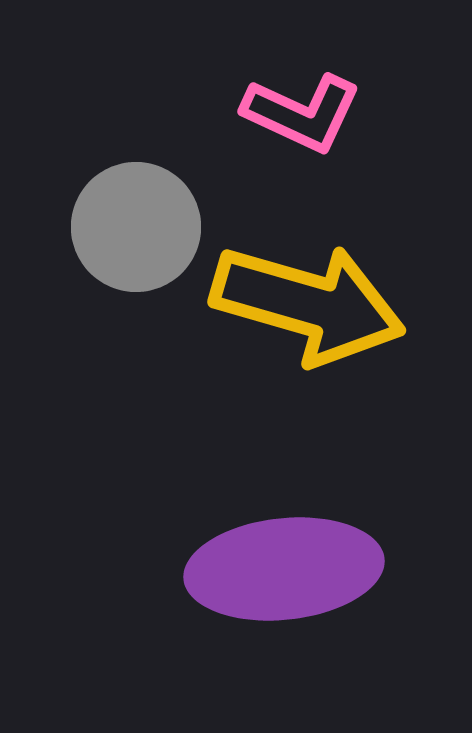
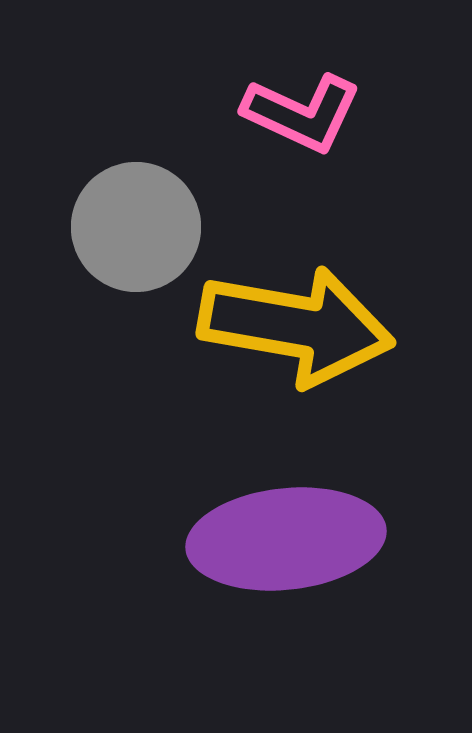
yellow arrow: moved 12 px left, 22 px down; rotated 6 degrees counterclockwise
purple ellipse: moved 2 px right, 30 px up
